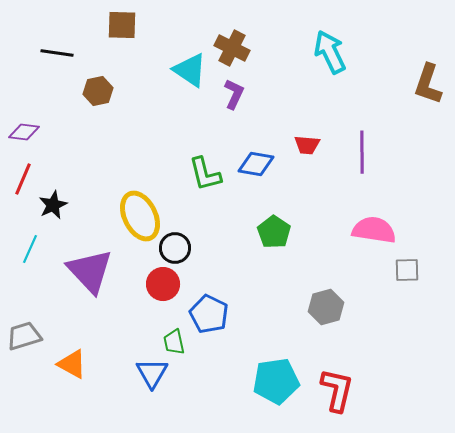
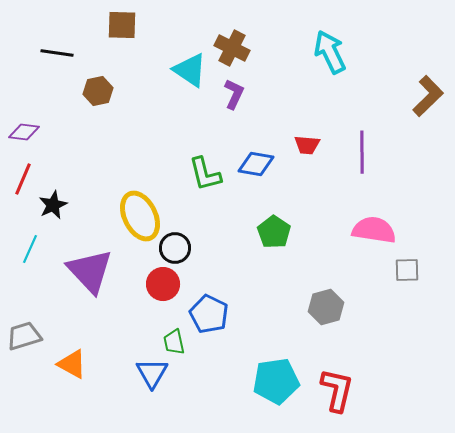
brown L-shape: moved 12 px down; rotated 153 degrees counterclockwise
